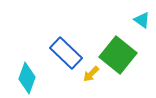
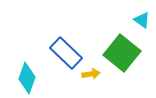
green square: moved 4 px right, 2 px up
yellow arrow: rotated 144 degrees counterclockwise
